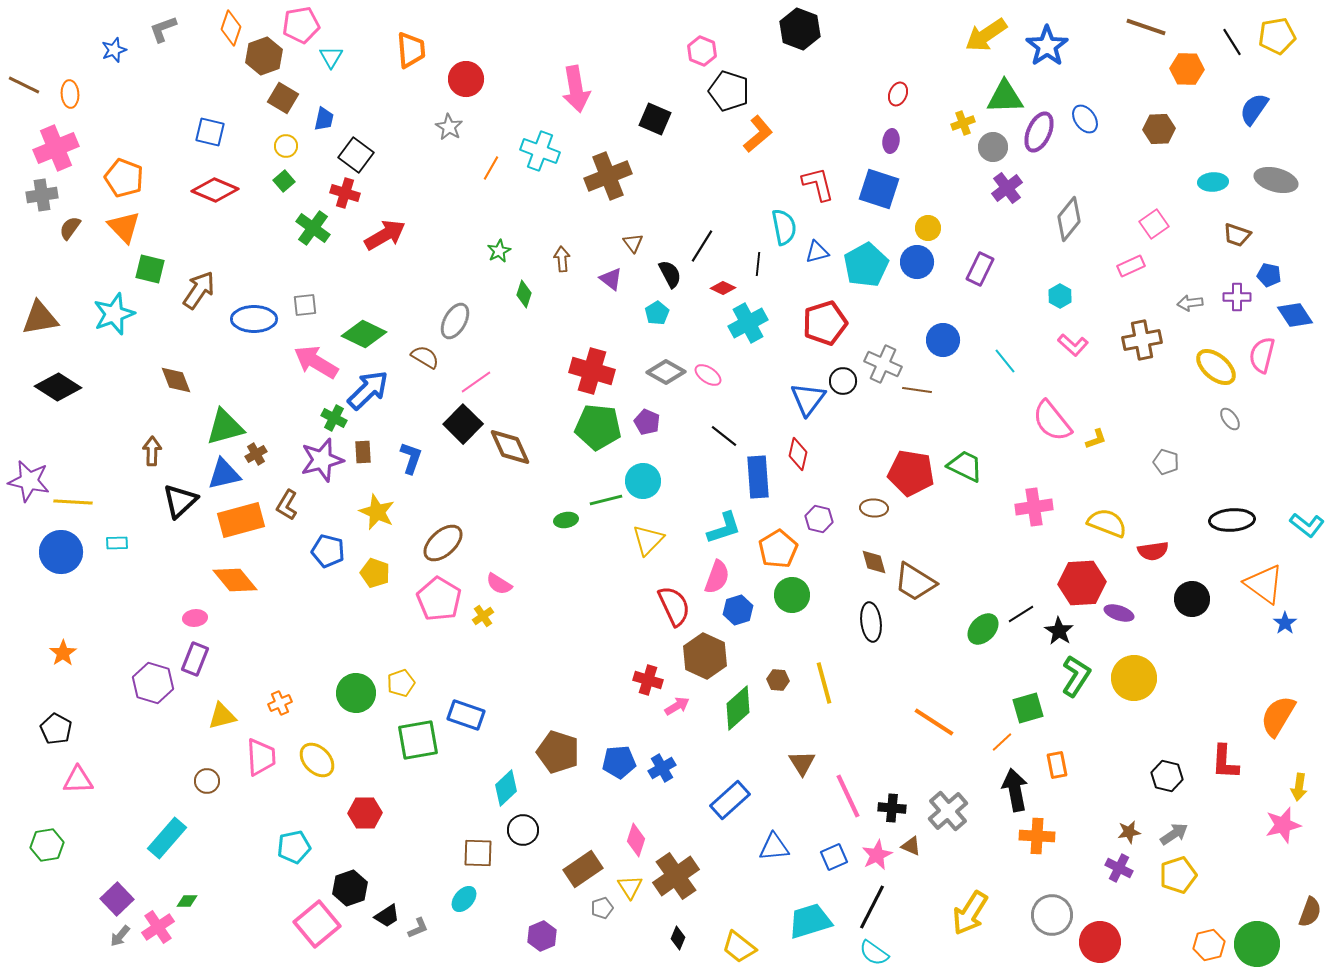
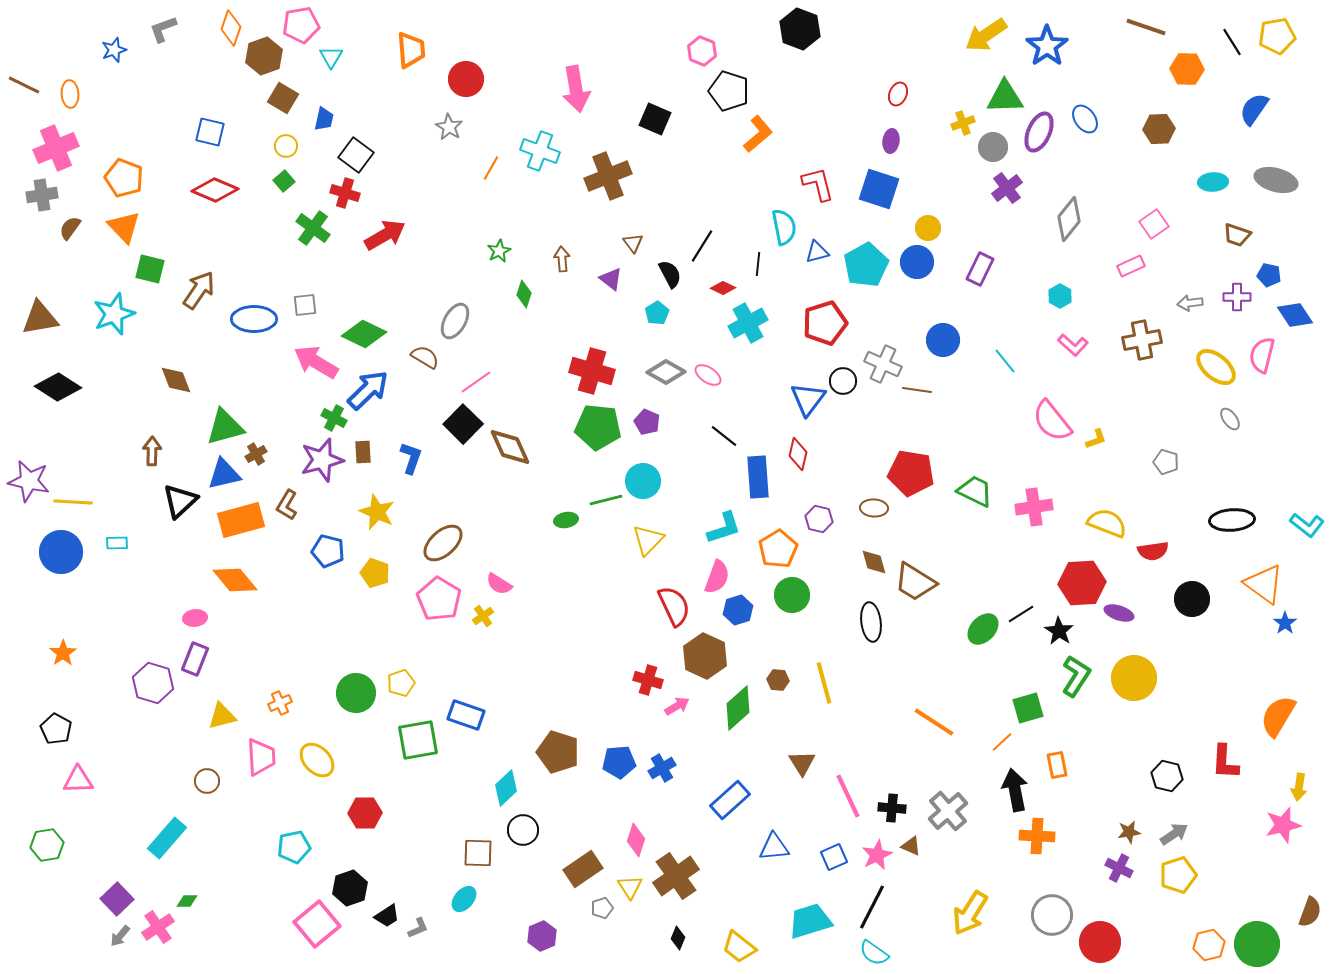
green trapezoid at (965, 466): moved 10 px right, 25 px down
